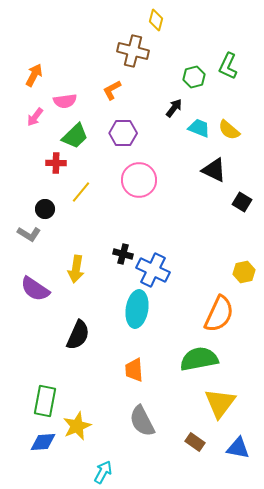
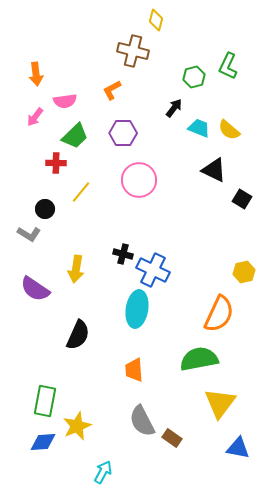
orange arrow: moved 2 px right, 1 px up; rotated 145 degrees clockwise
black square: moved 3 px up
brown rectangle: moved 23 px left, 4 px up
